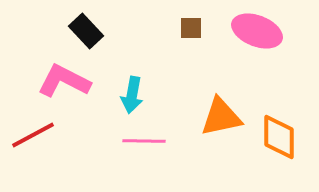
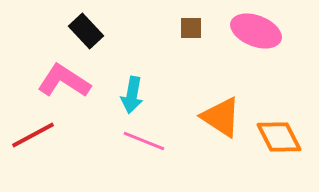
pink ellipse: moved 1 px left
pink L-shape: rotated 6 degrees clockwise
orange triangle: rotated 45 degrees clockwise
orange diamond: rotated 27 degrees counterclockwise
pink line: rotated 21 degrees clockwise
